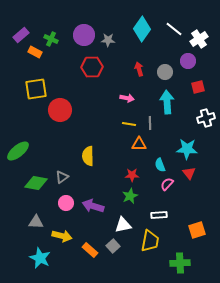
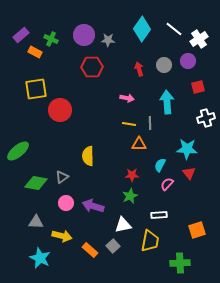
gray circle at (165, 72): moved 1 px left, 7 px up
cyan semicircle at (160, 165): rotated 48 degrees clockwise
